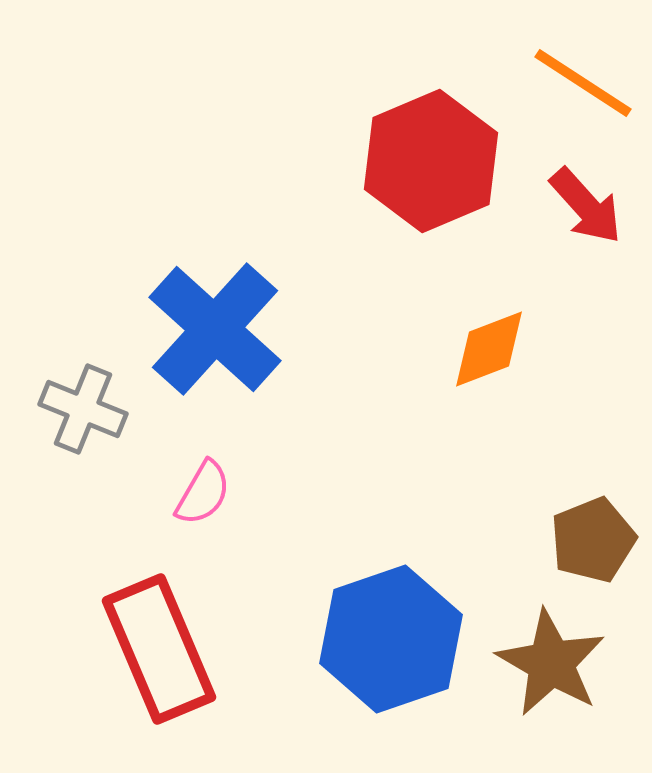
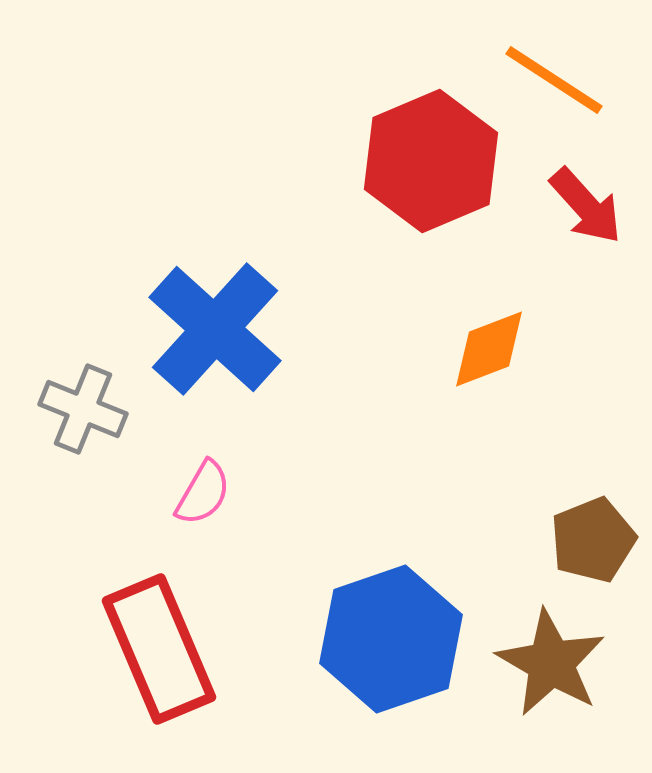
orange line: moved 29 px left, 3 px up
